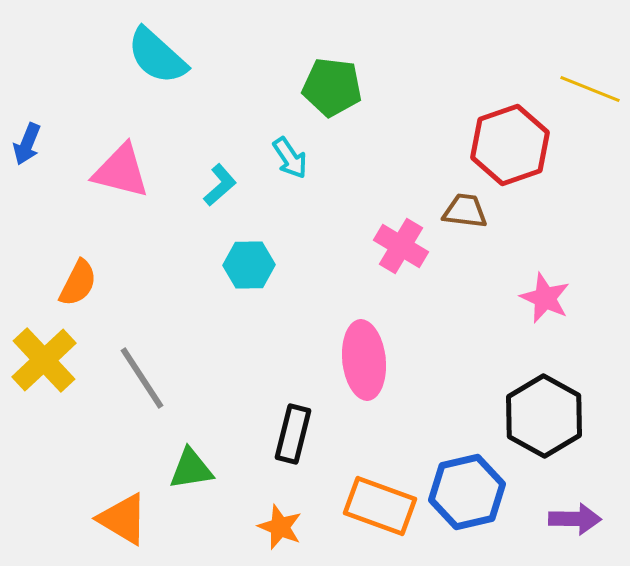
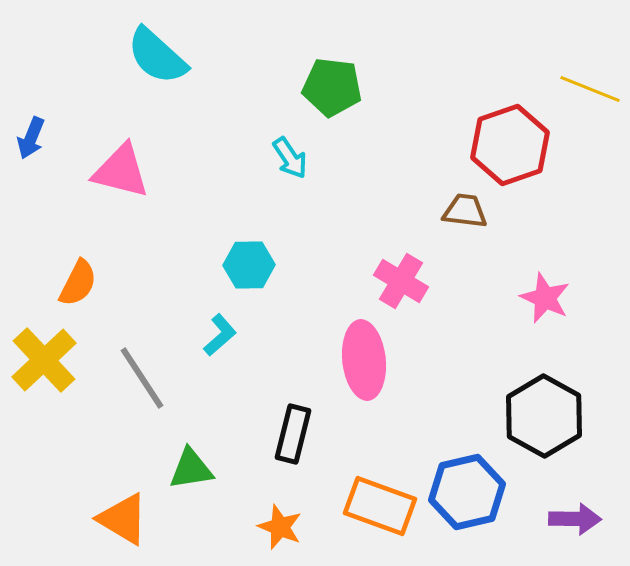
blue arrow: moved 4 px right, 6 px up
cyan L-shape: moved 150 px down
pink cross: moved 35 px down
